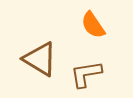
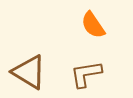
brown triangle: moved 11 px left, 13 px down
